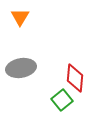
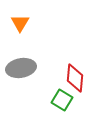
orange triangle: moved 6 px down
green square: rotated 20 degrees counterclockwise
